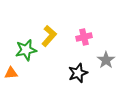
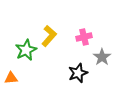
green star: rotated 15 degrees counterclockwise
gray star: moved 4 px left, 3 px up
orange triangle: moved 5 px down
